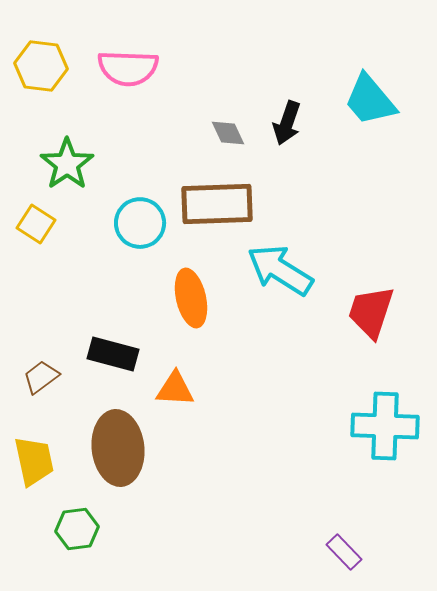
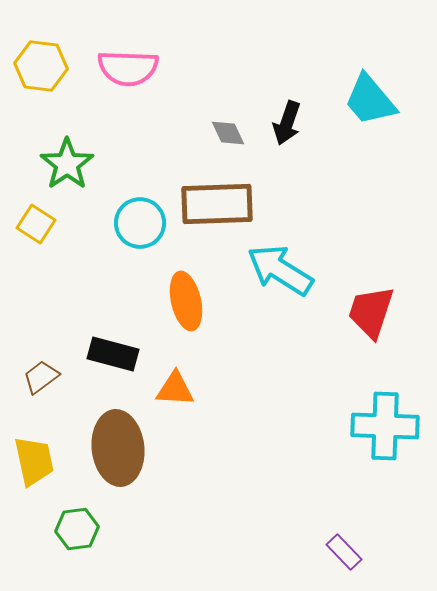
orange ellipse: moved 5 px left, 3 px down
